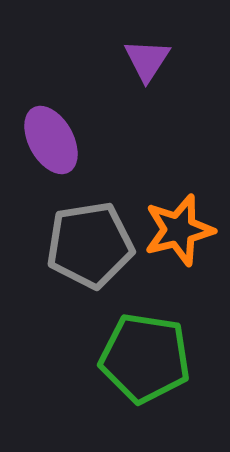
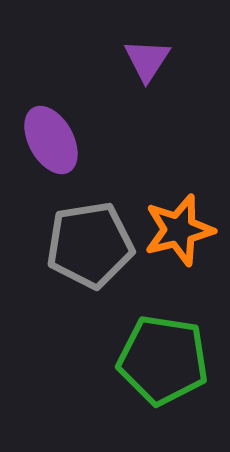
green pentagon: moved 18 px right, 2 px down
